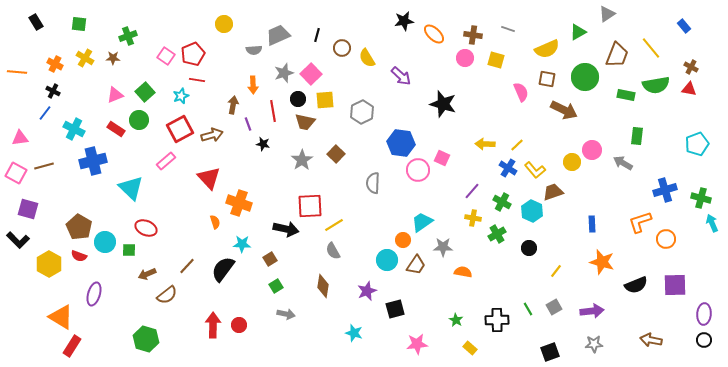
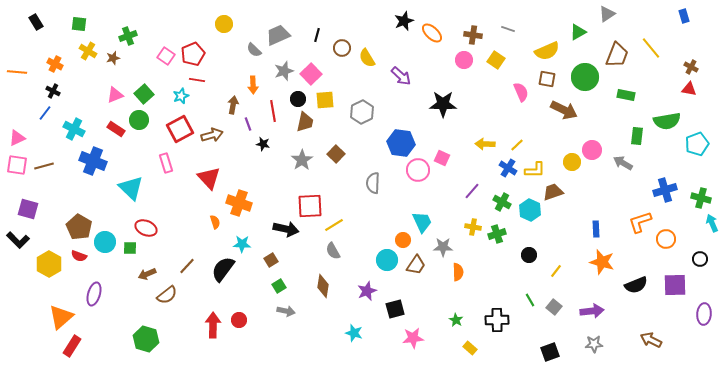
black star at (404, 21): rotated 12 degrees counterclockwise
blue rectangle at (684, 26): moved 10 px up; rotated 24 degrees clockwise
orange ellipse at (434, 34): moved 2 px left, 1 px up
yellow semicircle at (547, 49): moved 2 px down
gray semicircle at (254, 50): rotated 49 degrees clockwise
yellow cross at (85, 58): moved 3 px right, 7 px up
brown star at (113, 58): rotated 16 degrees counterclockwise
pink circle at (465, 58): moved 1 px left, 2 px down
yellow square at (496, 60): rotated 18 degrees clockwise
gray star at (284, 73): moved 2 px up
green semicircle at (656, 85): moved 11 px right, 36 px down
green square at (145, 92): moved 1 px left, 2 px down
black star at (443, 104): rotated 16 degrees counterclockwise
brown trapezoid at (305, 122): rotated 90 degrees counterclockwise
pink triangle at (20, 138): moved 3 px left; rotated 18 degrees counterclockwise
blue cross at (93, 161): rotated 36 degrees clockwise
pink rectangle at (166, 161): moved 2 px down; rotated 66 degrees counterclockwise
yellow L-shape at (535, 170): rotated 50 degrees counterclockwise
pink square at (16, 173): moved 1 px right, 8 px up; rotated 20 degrees counterclockwise
cyan hexagon at (532, 211): moved 2 px left, 1 px up
yellow cross at (473, 218): moved 9 px down
cyan trapezoid at (422, 222): rotated 100 degrees clockwise
blue rectangle at (592, 224): moved 4 px right, 5 px down
green cross at (497, 234): rotated 12 degrees clockwise
black circle at (529, 248): moved 7 px down
green square at (129, 250): moved 1 px right, 2 px up
brown square at (270, 259): moved 1 px right, 1 px down
orange semicircle at (463, 272): moved 5 px left; rotated 78 degrees clockwise
green square at (276, 286): moved 3 px right
gray square at (554, 307): rotated 21 degrees counterclockwise
green line at (528, 309): moved 2 px right, 9 px up
gray arrow at (286, 314): moved 3 px up
orange triangle at (61, 317): rotated 48 degrees clockwise
red circle at (239, 325): moved 5 px up
brown arrow at (651, 340): rotated 15 degrees clockwise
black circle at (704, 340): moved 4 px left, 81 px up
pink star at (417, 344): moved 4 px left, 6 px up
